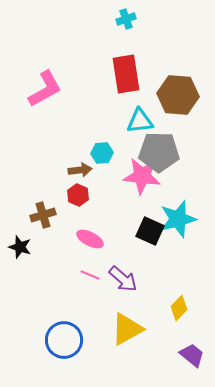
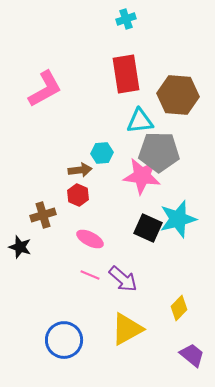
black square: moved 2 px left, 3 px up
